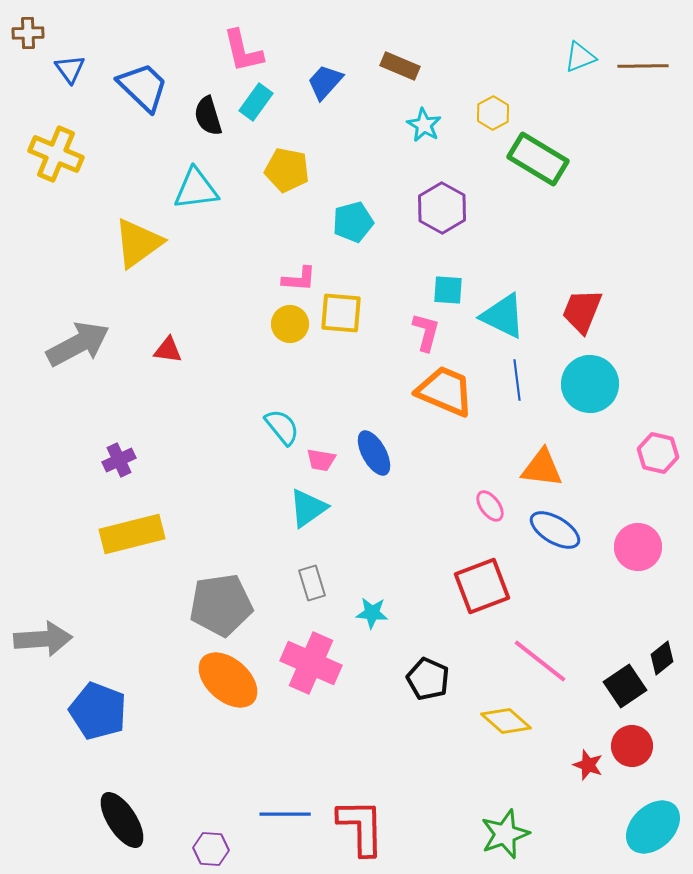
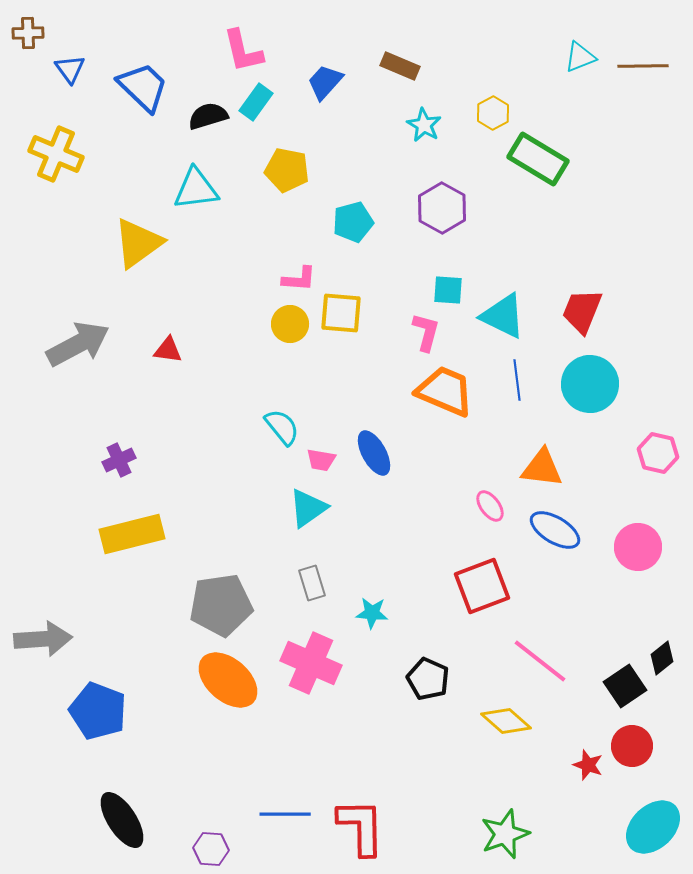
black semicircle at (208, 116): rotated 90 degrees clockwise
